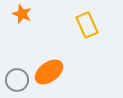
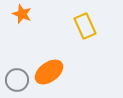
yellow rectangle: moved 2 px left, 1 px down
